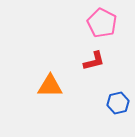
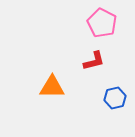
orange triangle: moved 2 px right, 1 px down
blue hexagon: moved 3 px left, 5 px up
